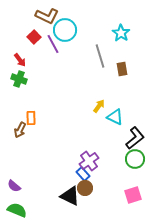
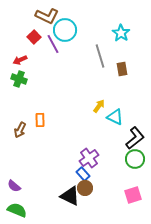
red arrow: rotated 104 degrees clockwise
orange rectangle: moved 9 px right, 2 px down
purple cross: moved 3 px up
